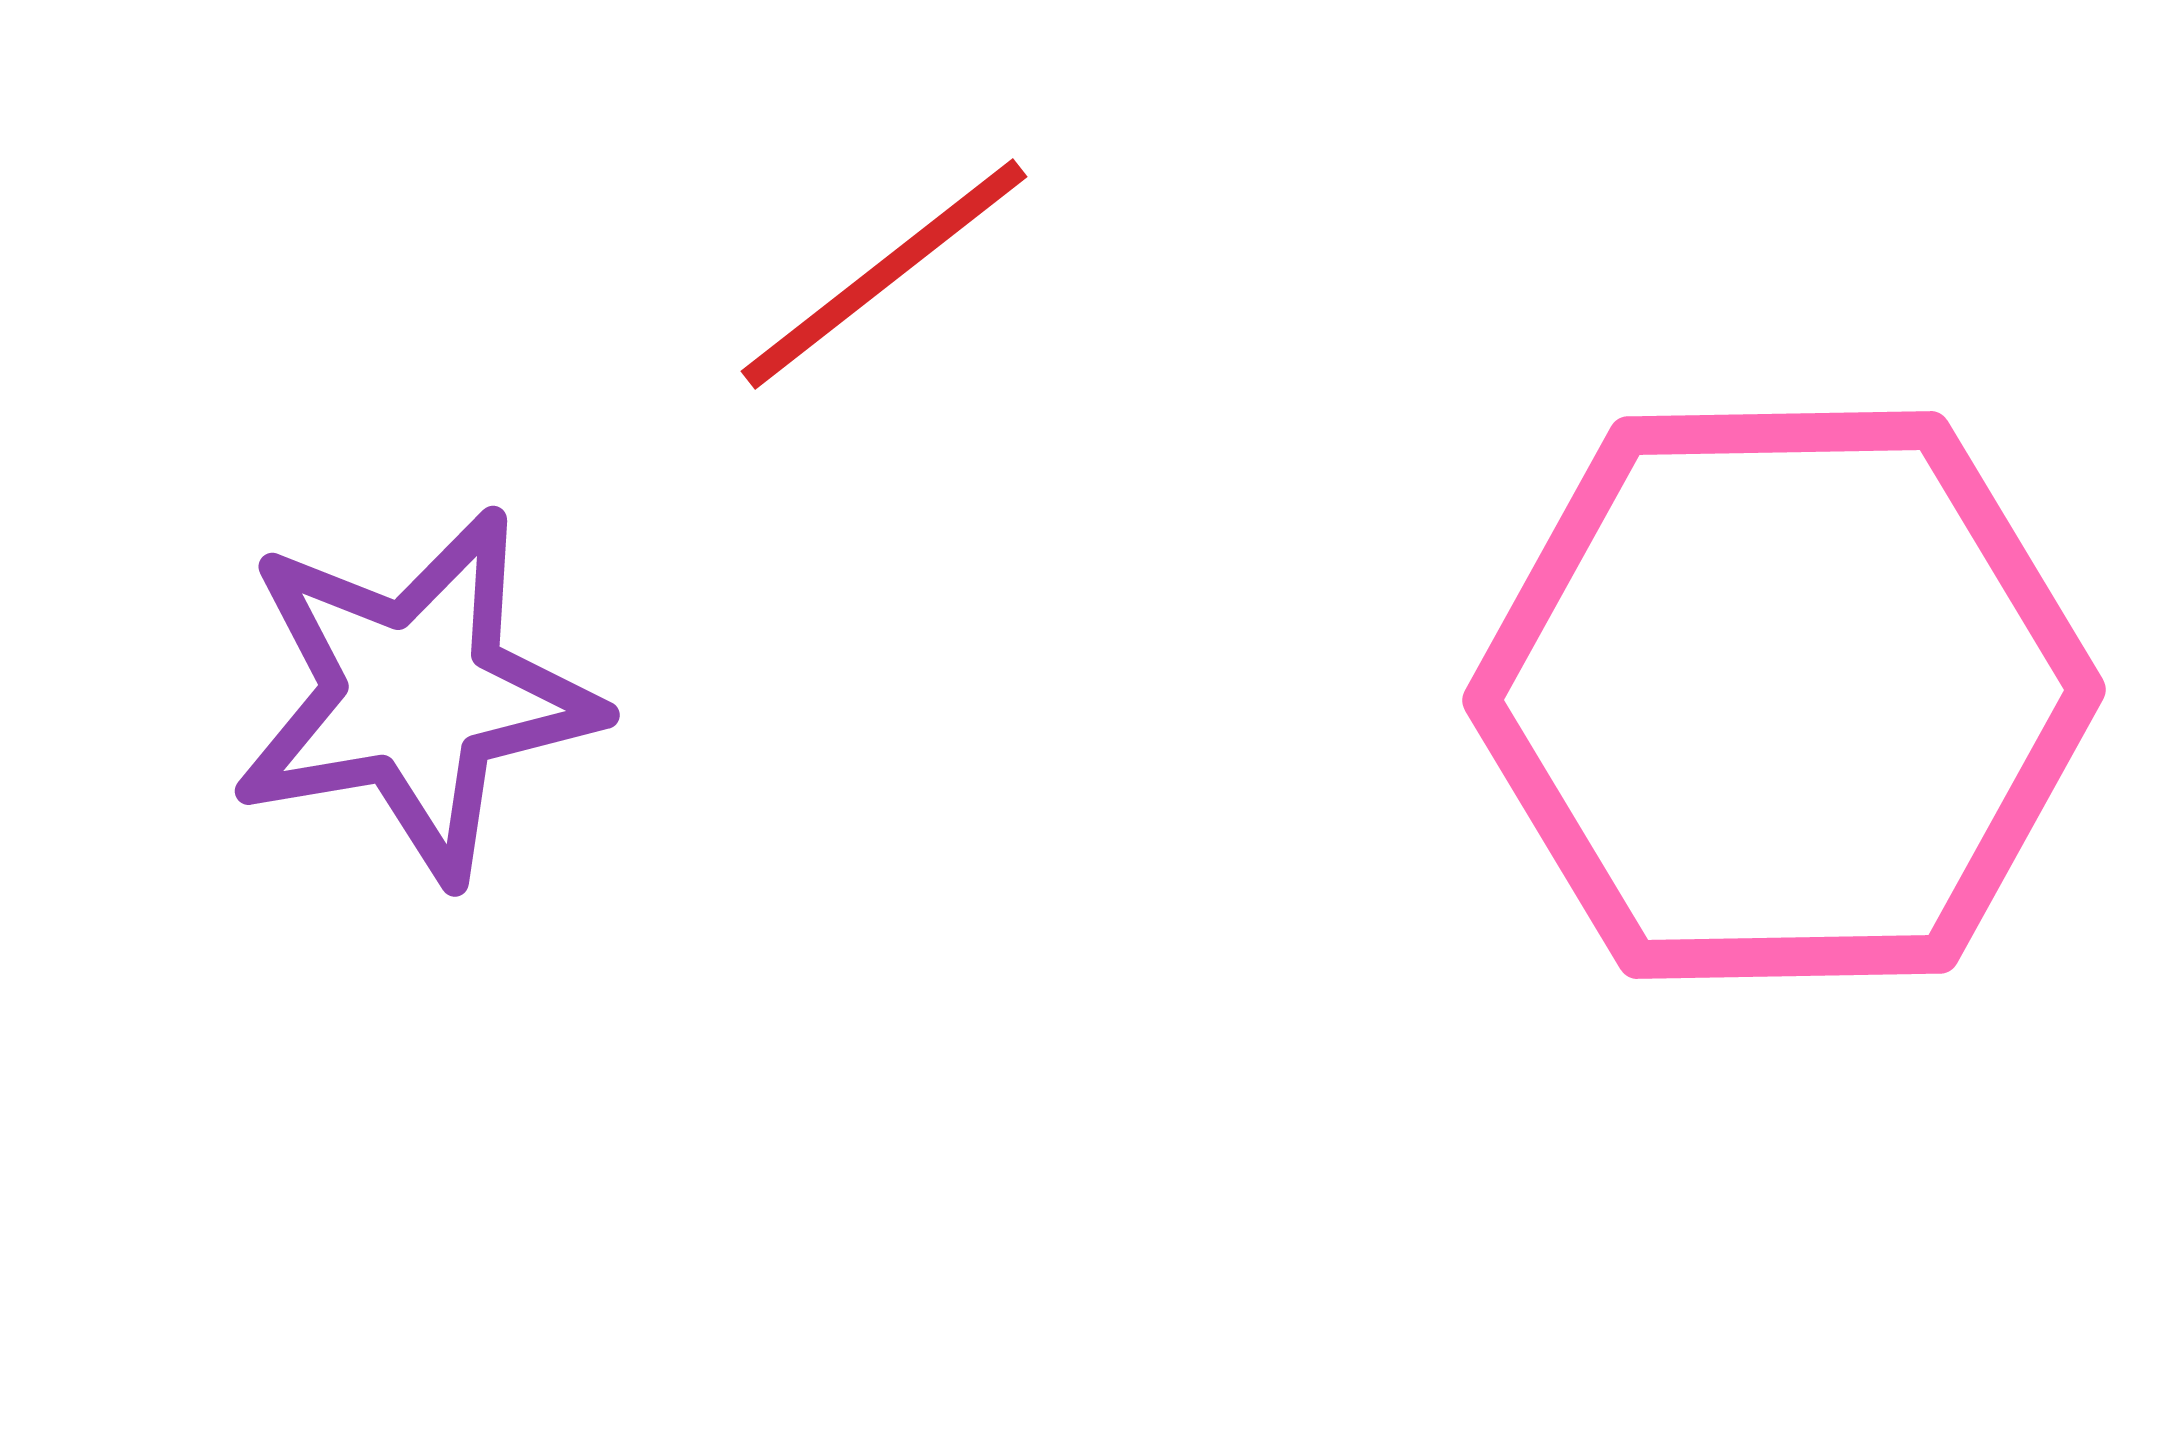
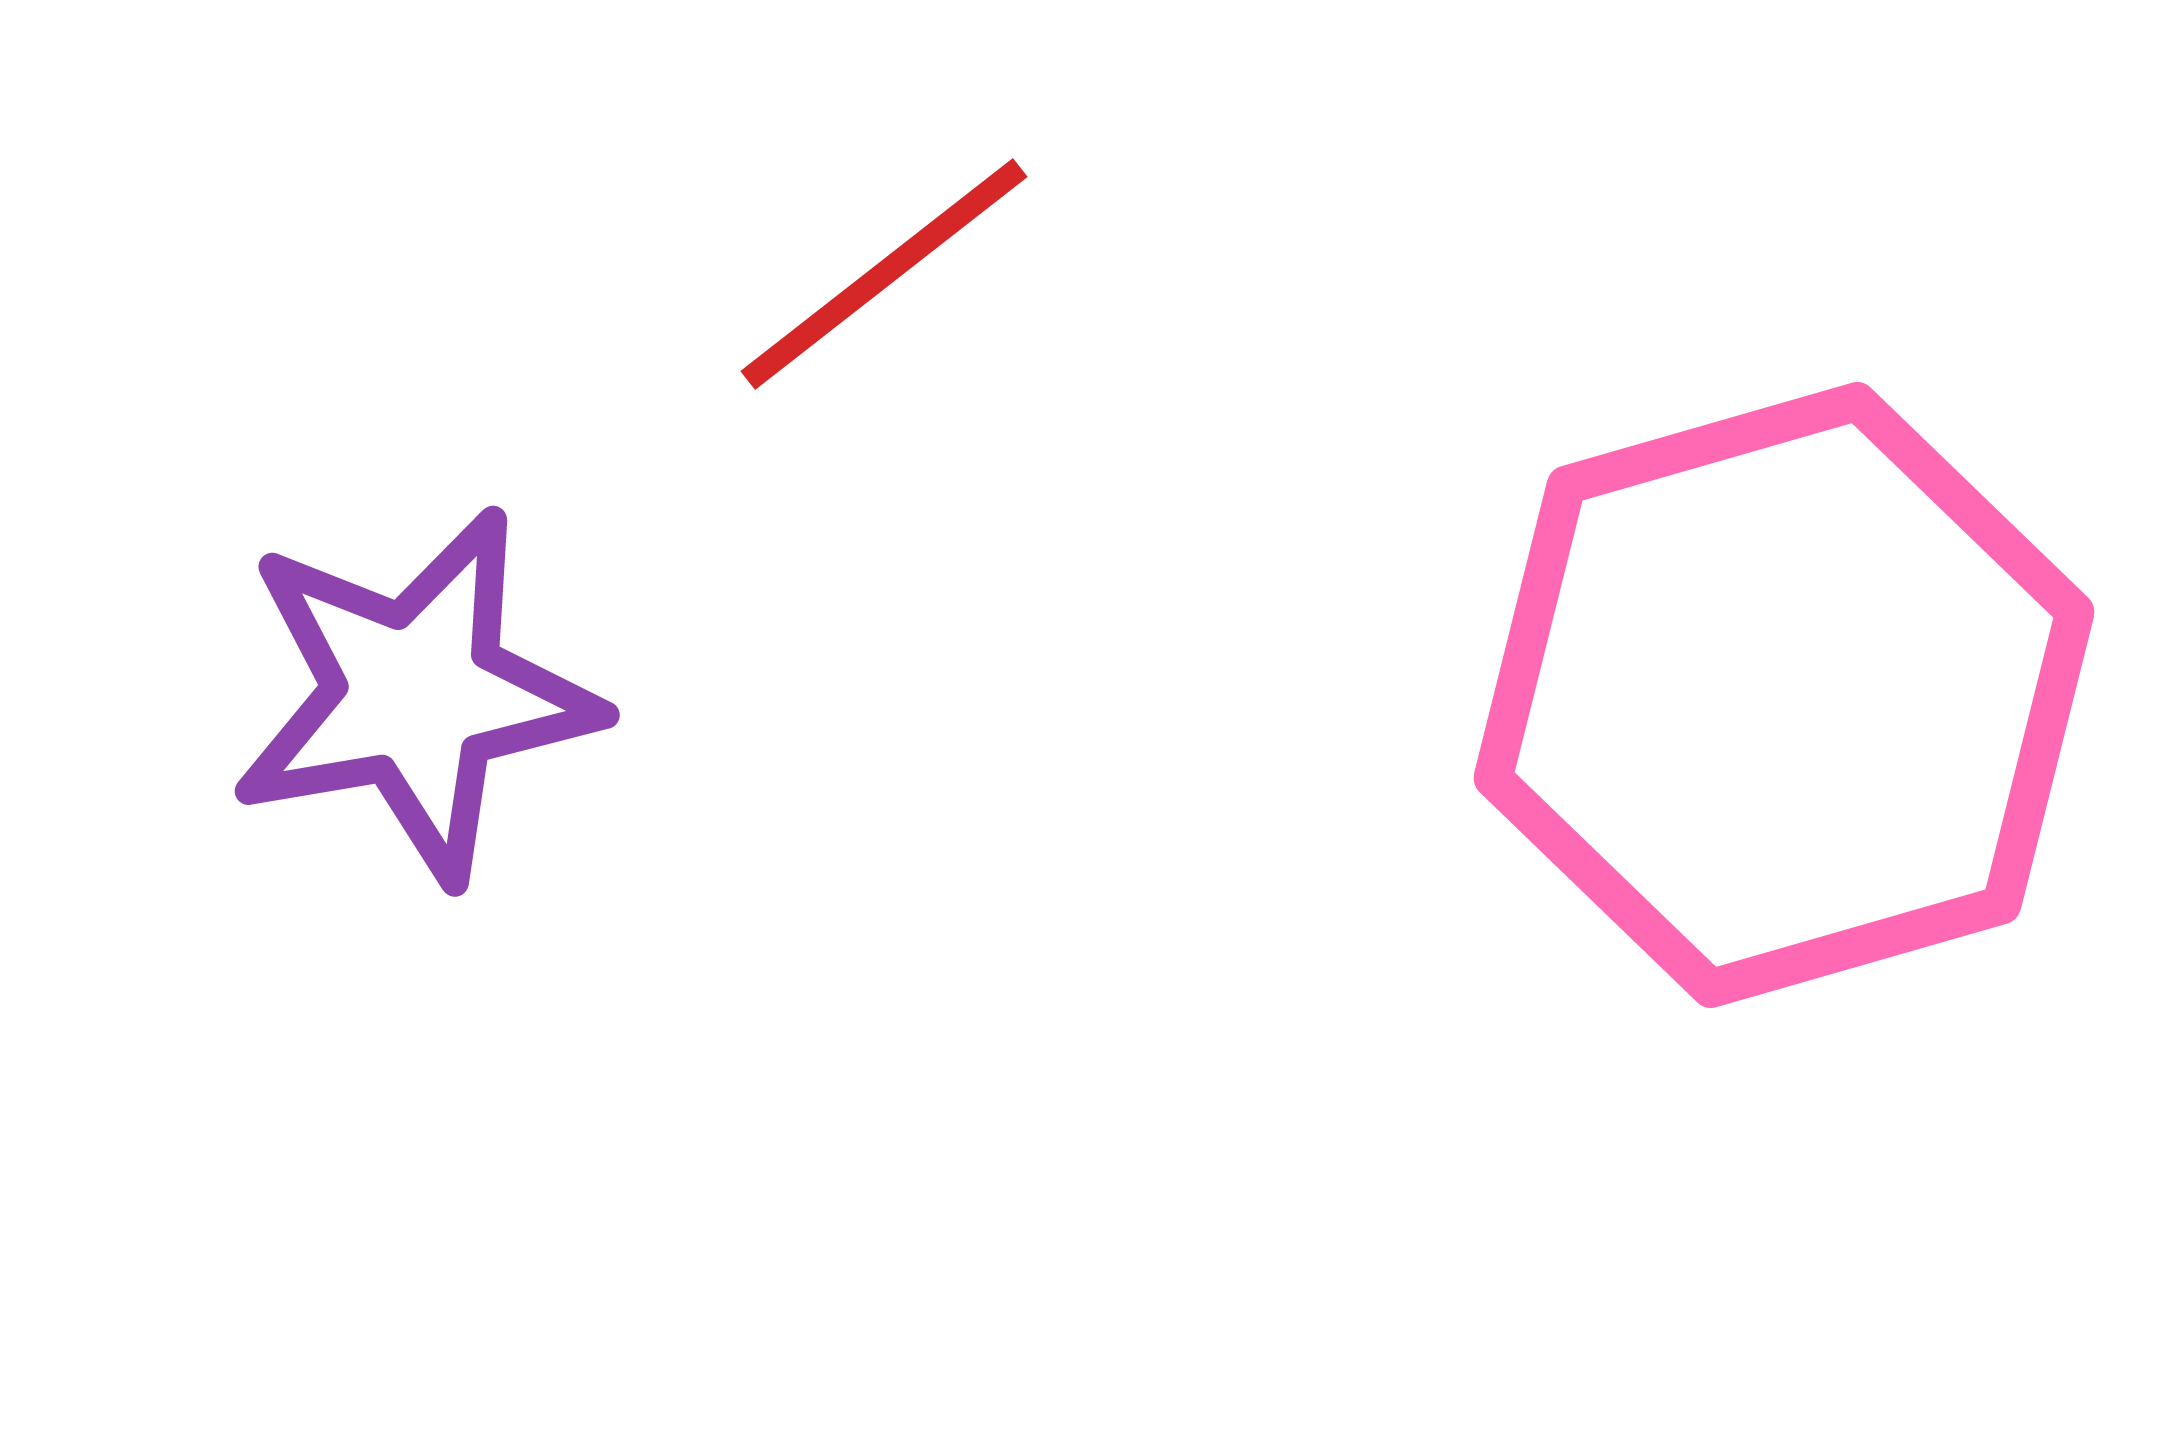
pink hexagon: rotated 15 degrees counterclockwise
